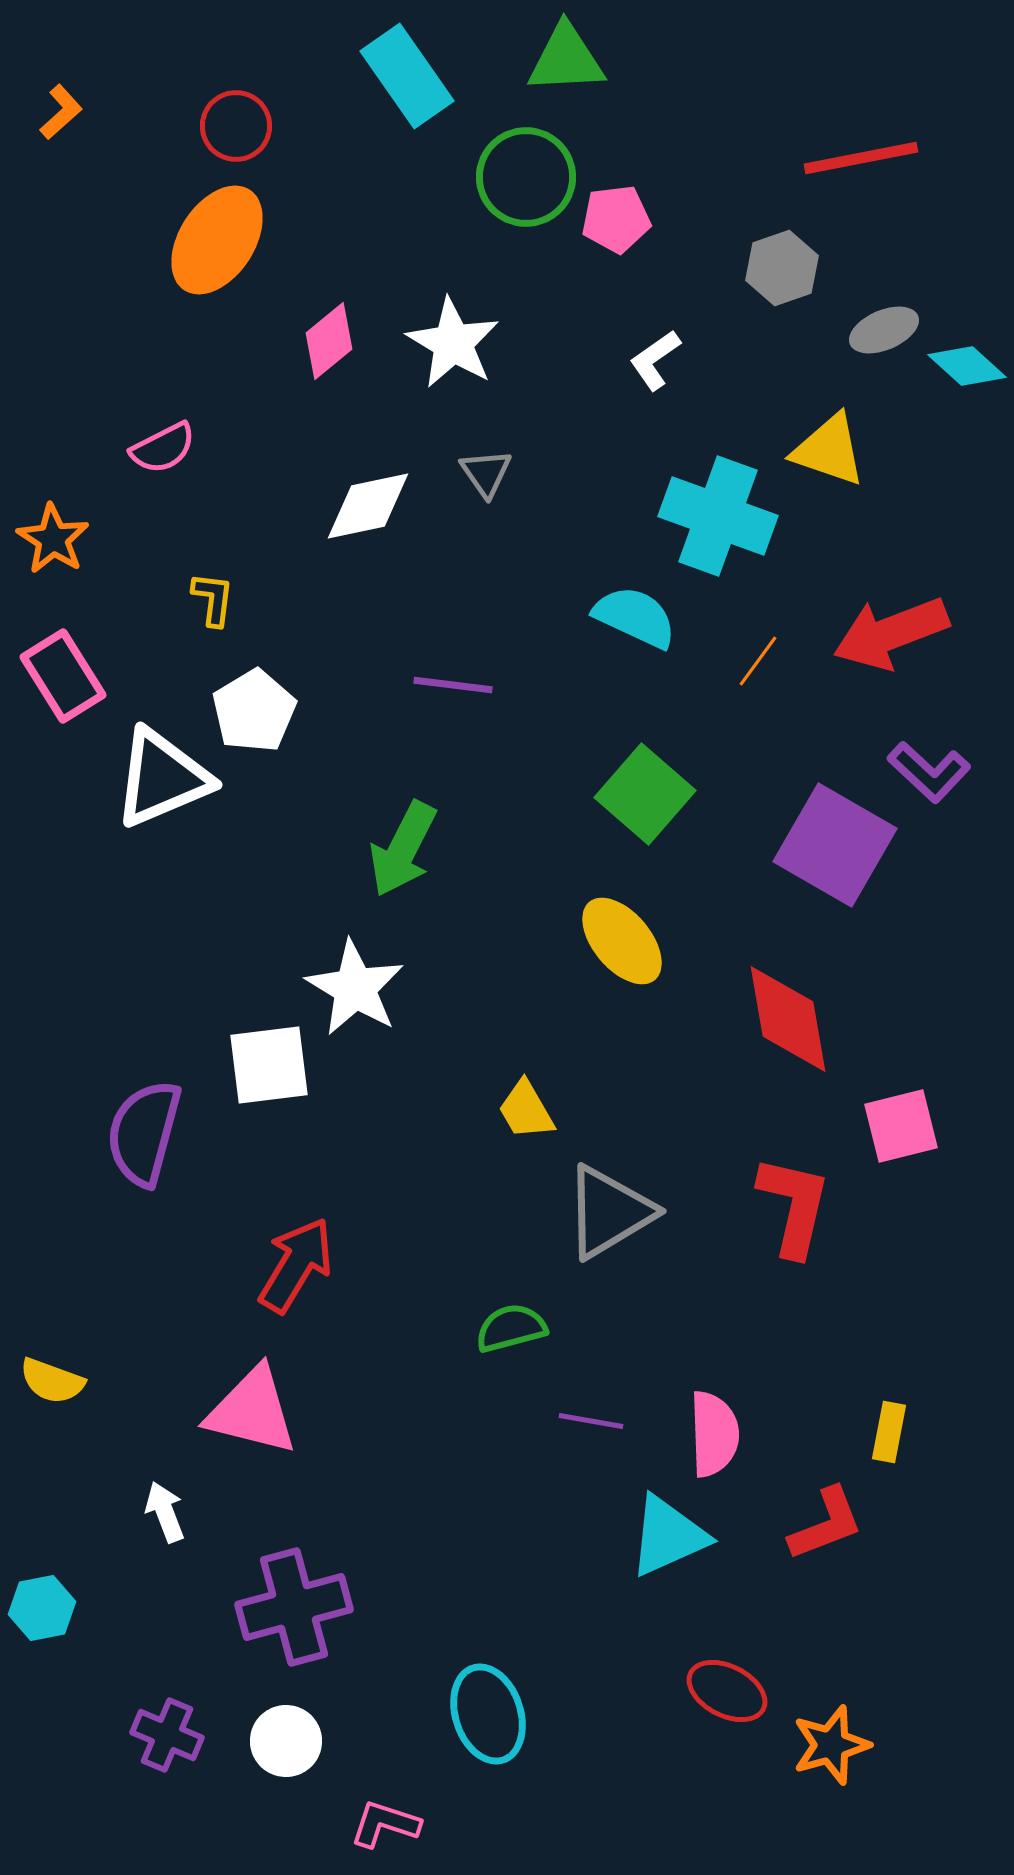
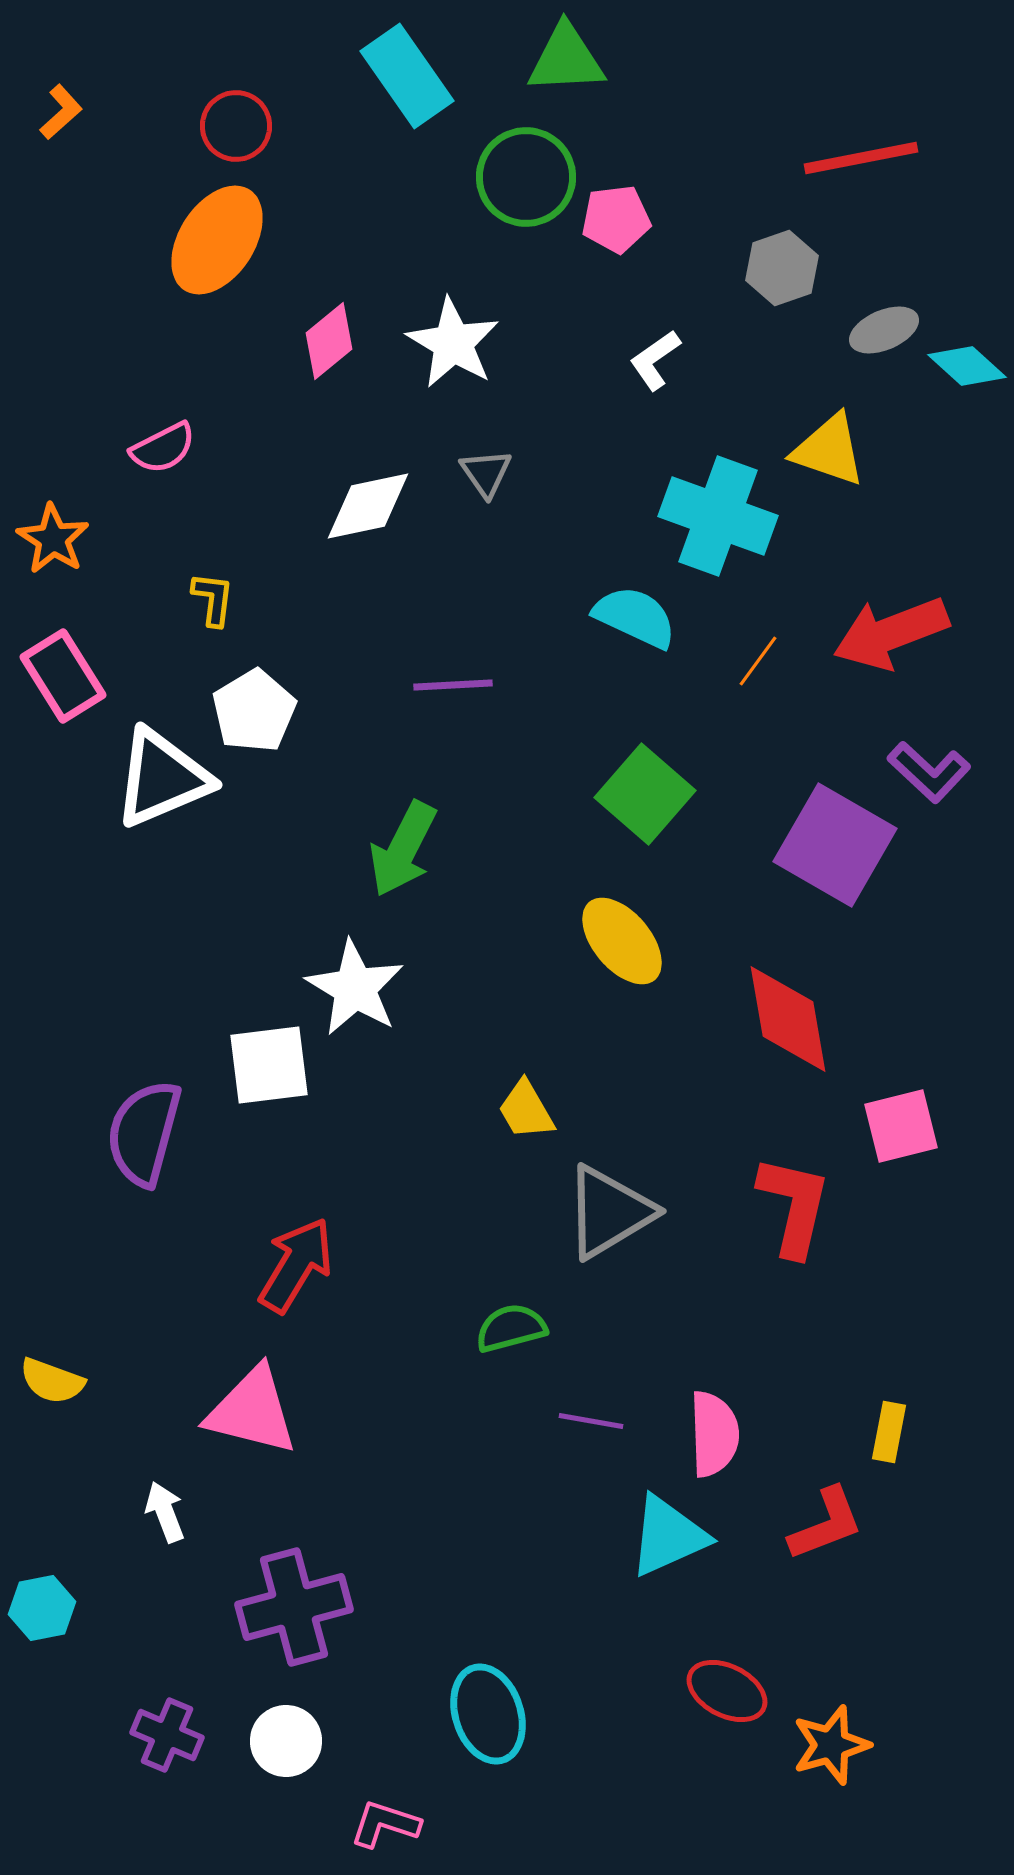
purple line at (453, 685): rotated 10 degrees counterclockwise
